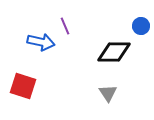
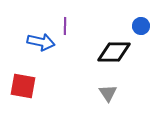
purple line: rotated 24 degrees clockwise
red square: rotated 8 degrees counterclockwise
